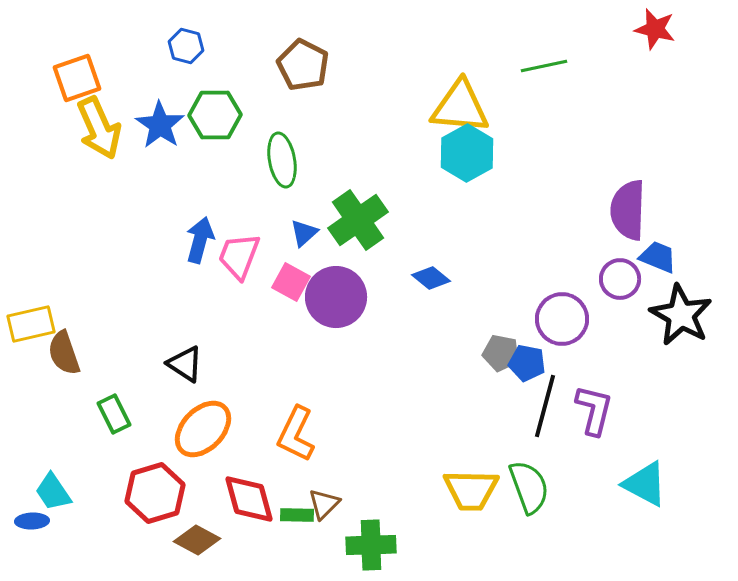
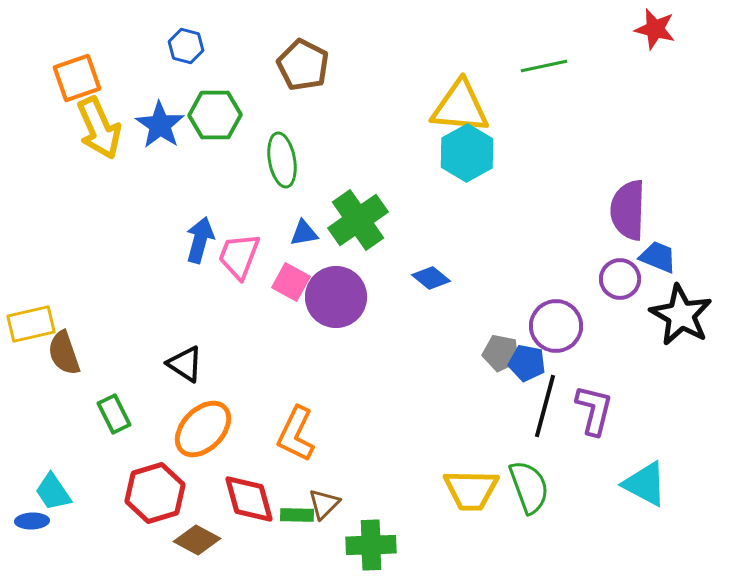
blue triangle at (304, 233): rotated 32 degrees clockwise
purple circle at (562, 319): moved 6 px left, 7 px down
